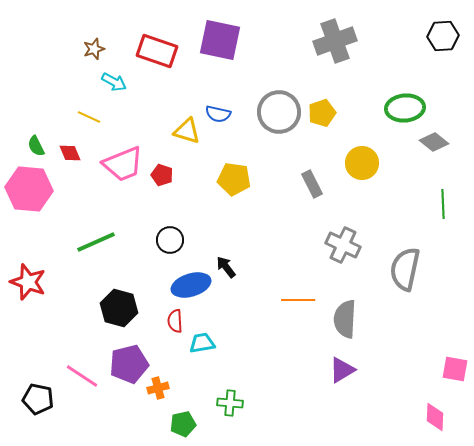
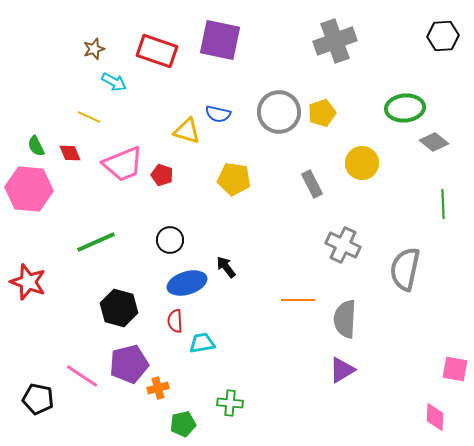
blue ellipse at (191, 285): moved 4 px left, 2 px up
